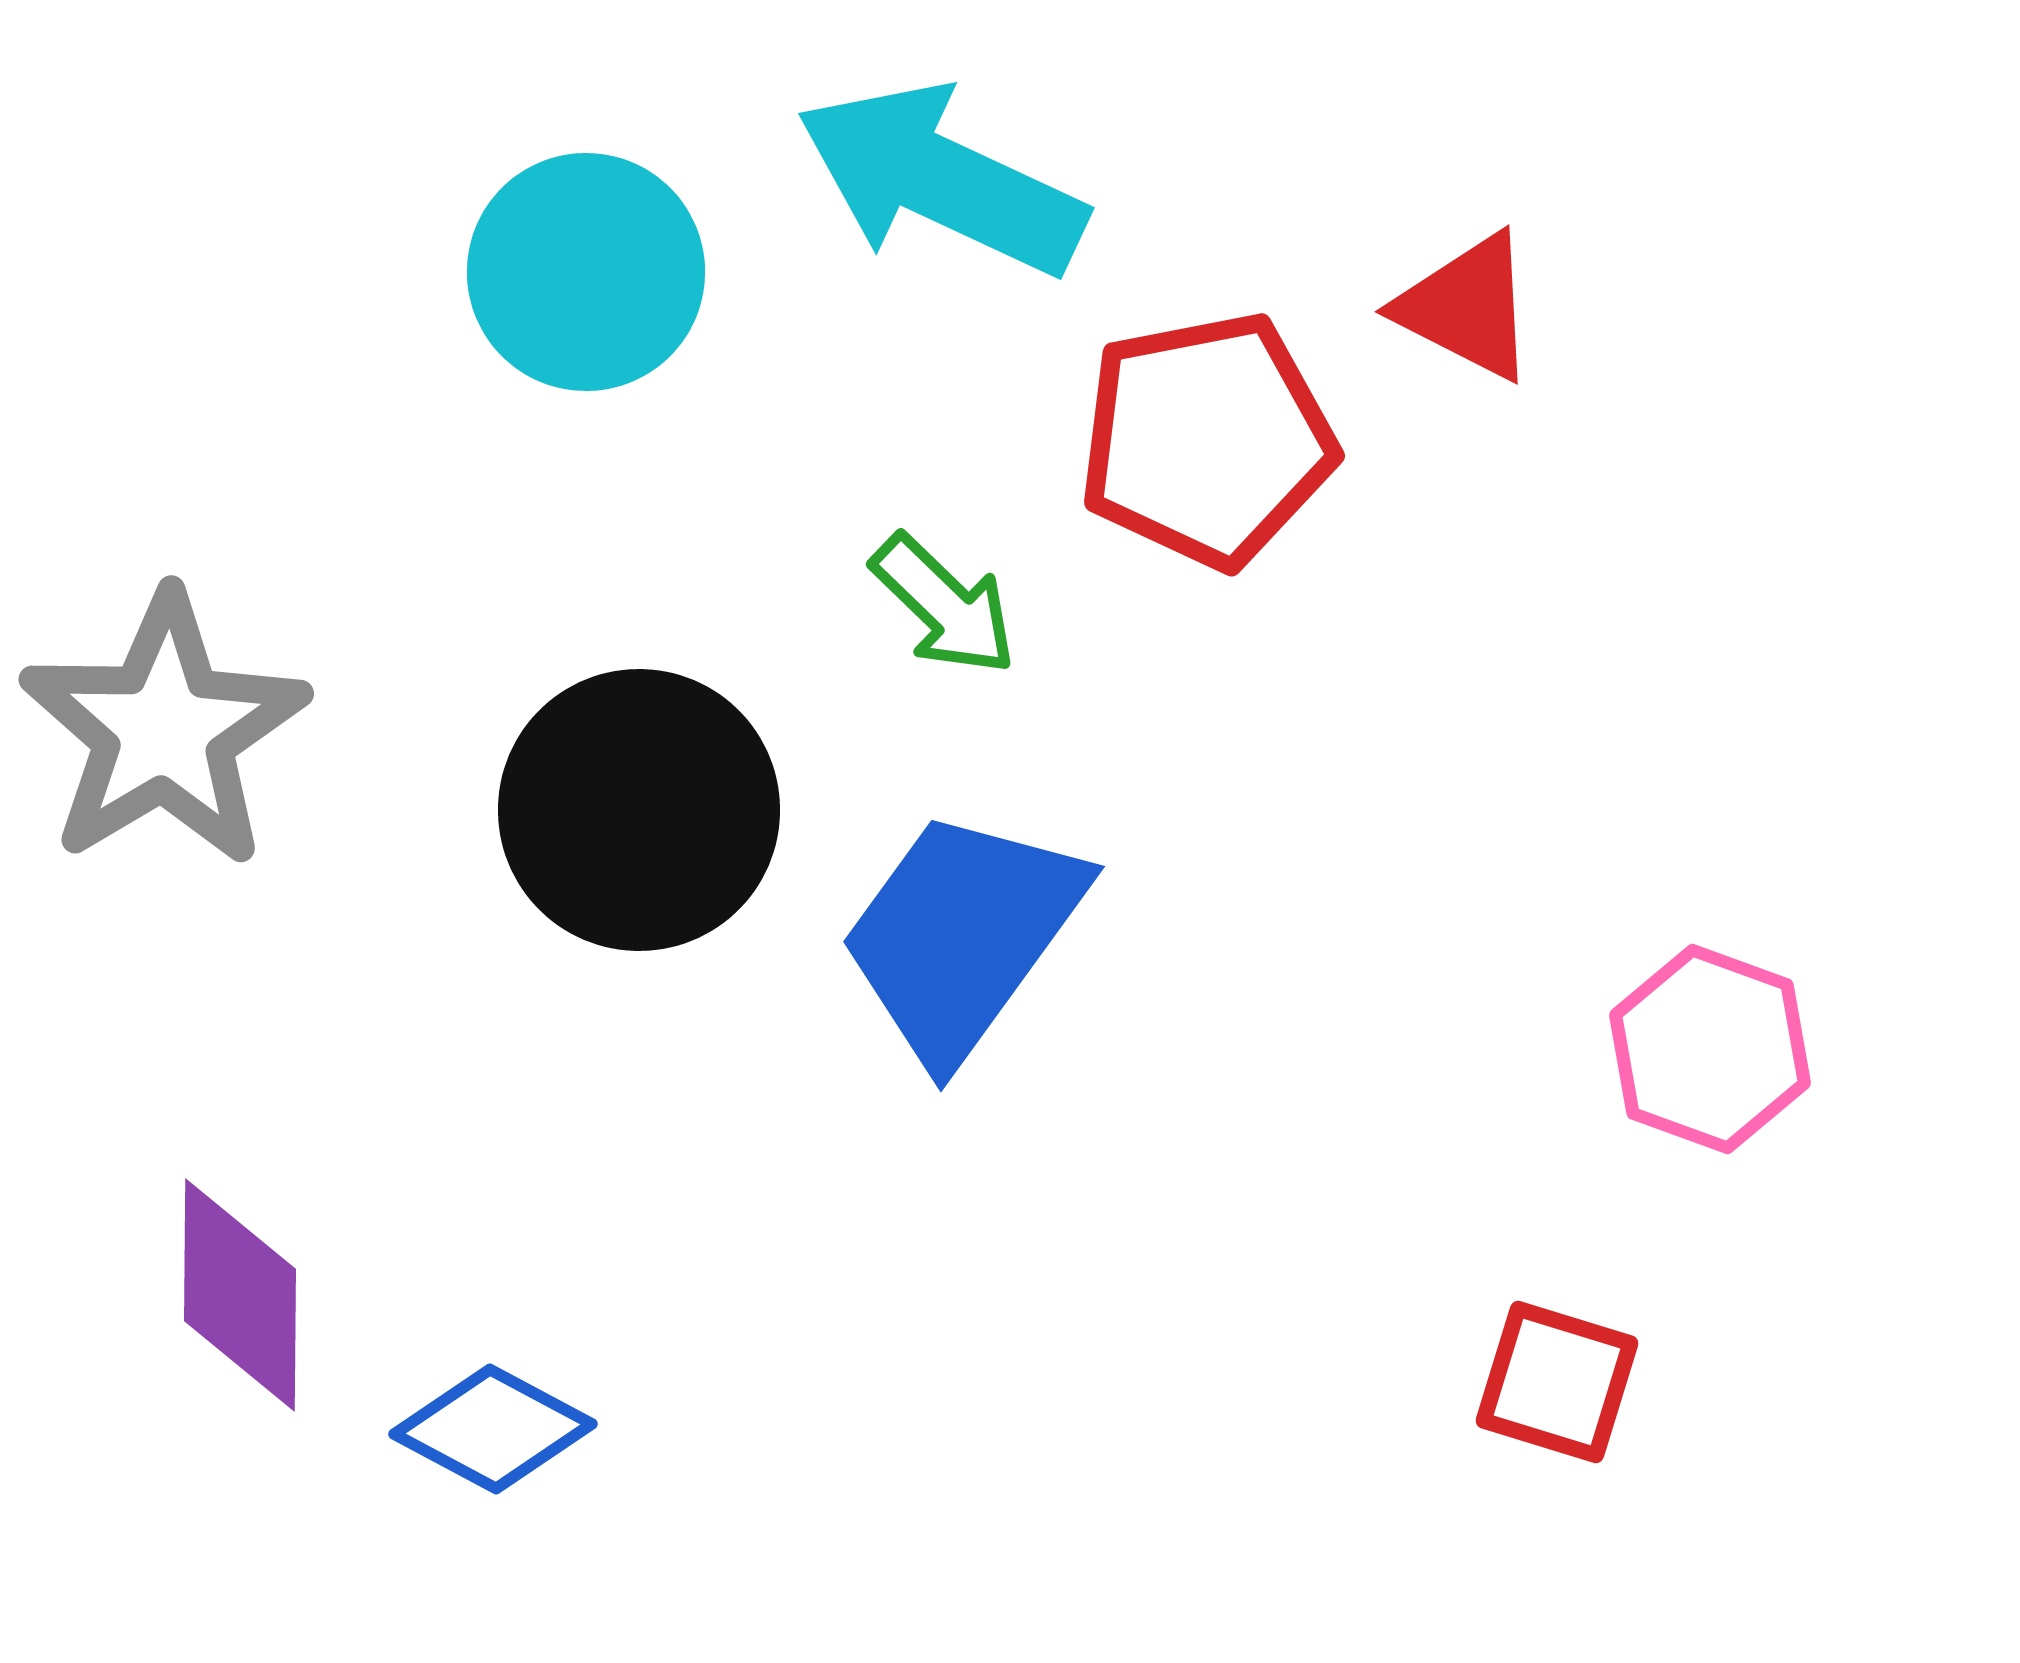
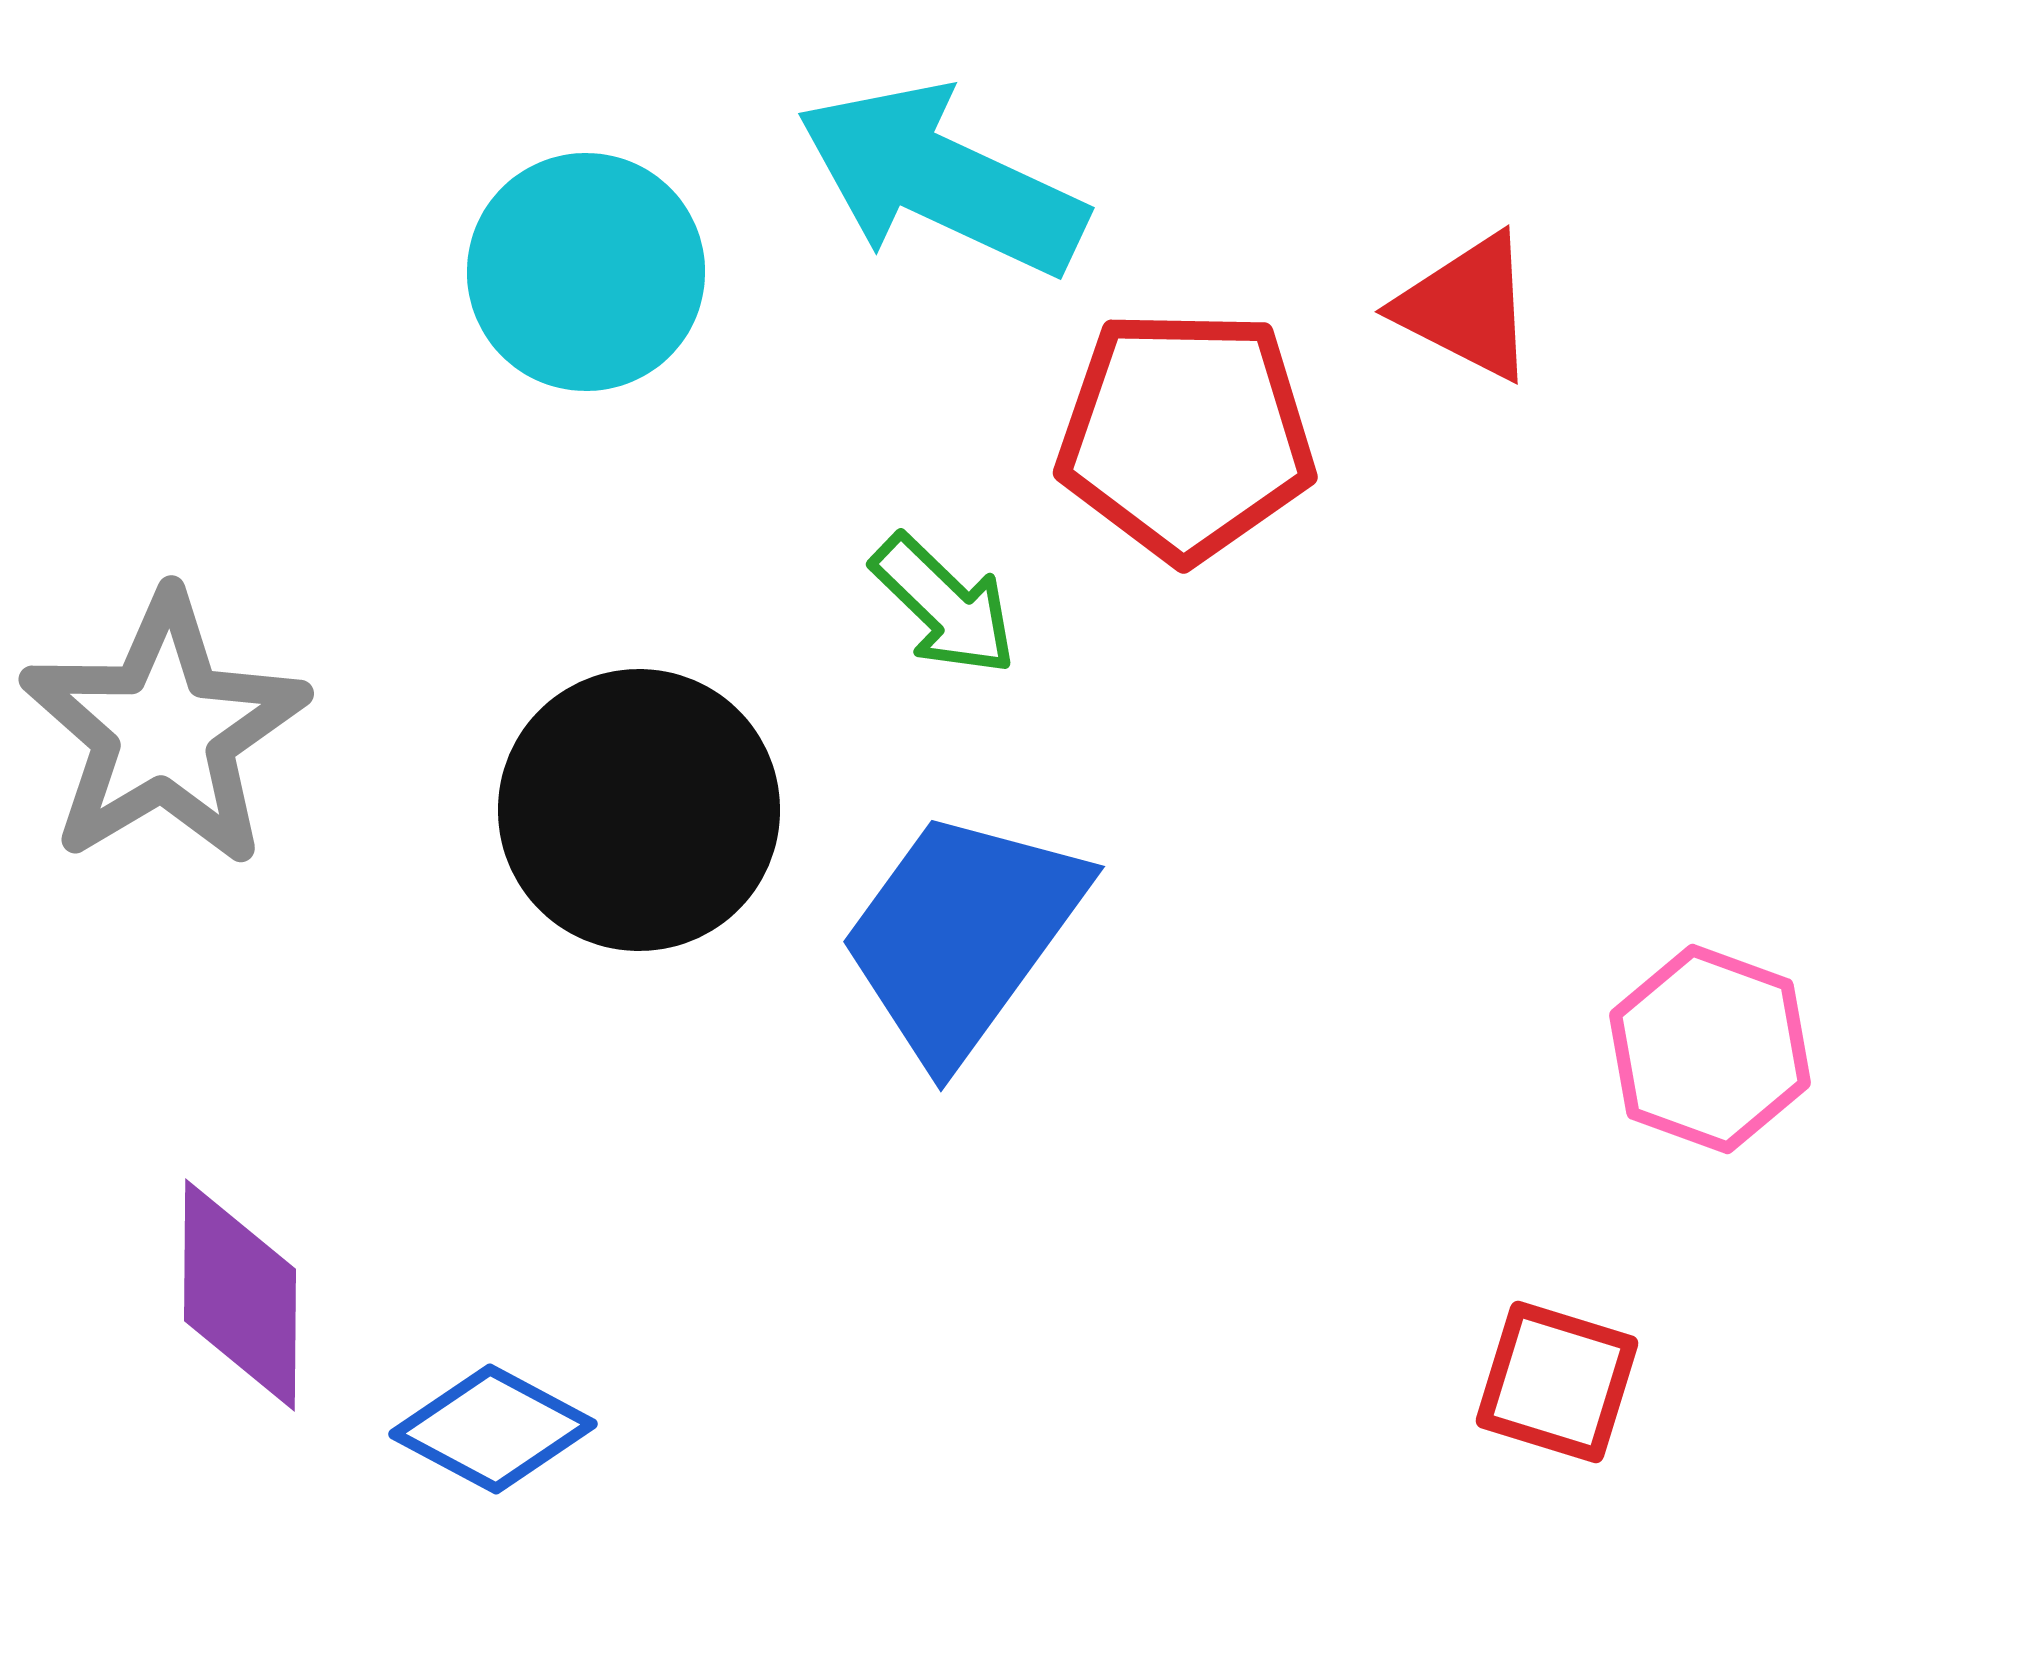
red pentagon: moved 21 px left, 5 px up; rotated 12 degrees clockwise
